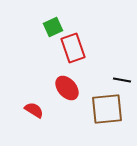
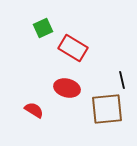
green square: moved 10 px left, 1 px down
red rectangle: rotated 40 degrees counterclockwise
black line: rotated 66 degrees clockwise
red ellipse: rotated 35 degrees counterclockwise
